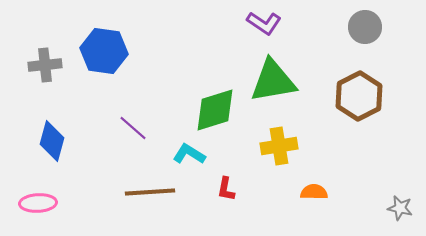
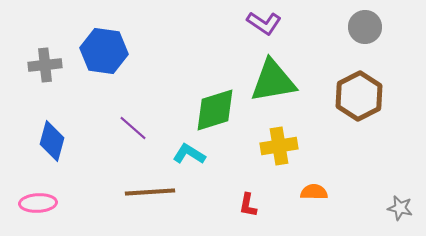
red L-shape: moved 22 px right, 16 px down
